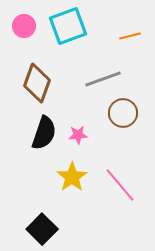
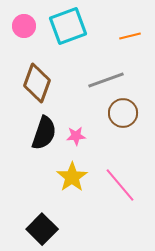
gray line: moved 3 px right, 1 px down
pink star: moved 2 px left, 1 px down
